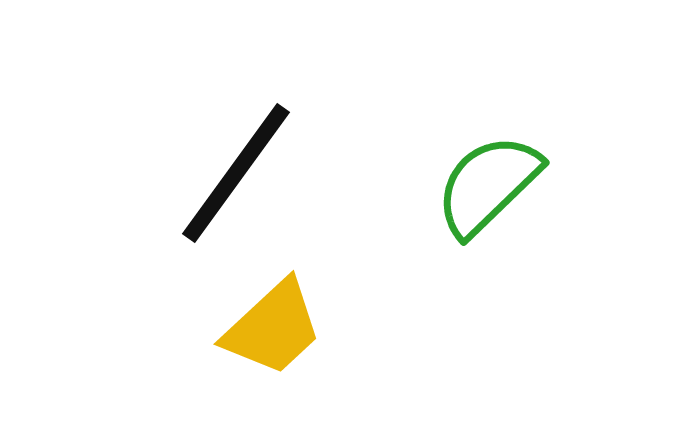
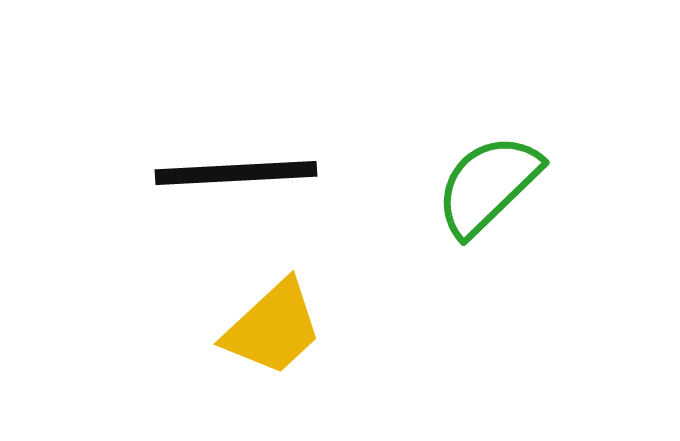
black line: rotated 51 degrees clockwise
